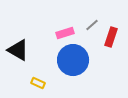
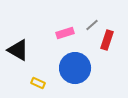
red rectangle: moved 4 px left, 3 px down
blue circle: moved 2 px right, 8 px down
